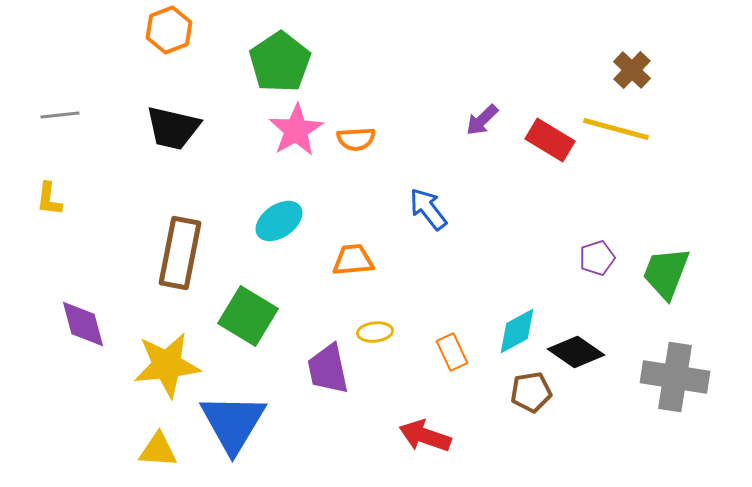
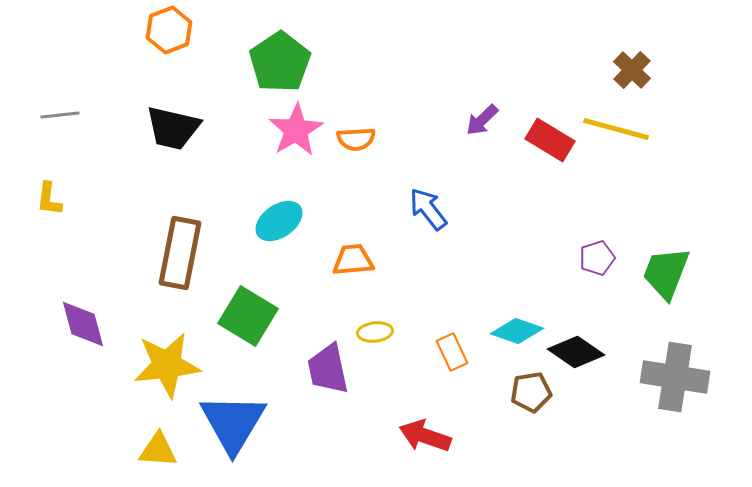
cyan diamond: rotated 48 degrees clockwise
